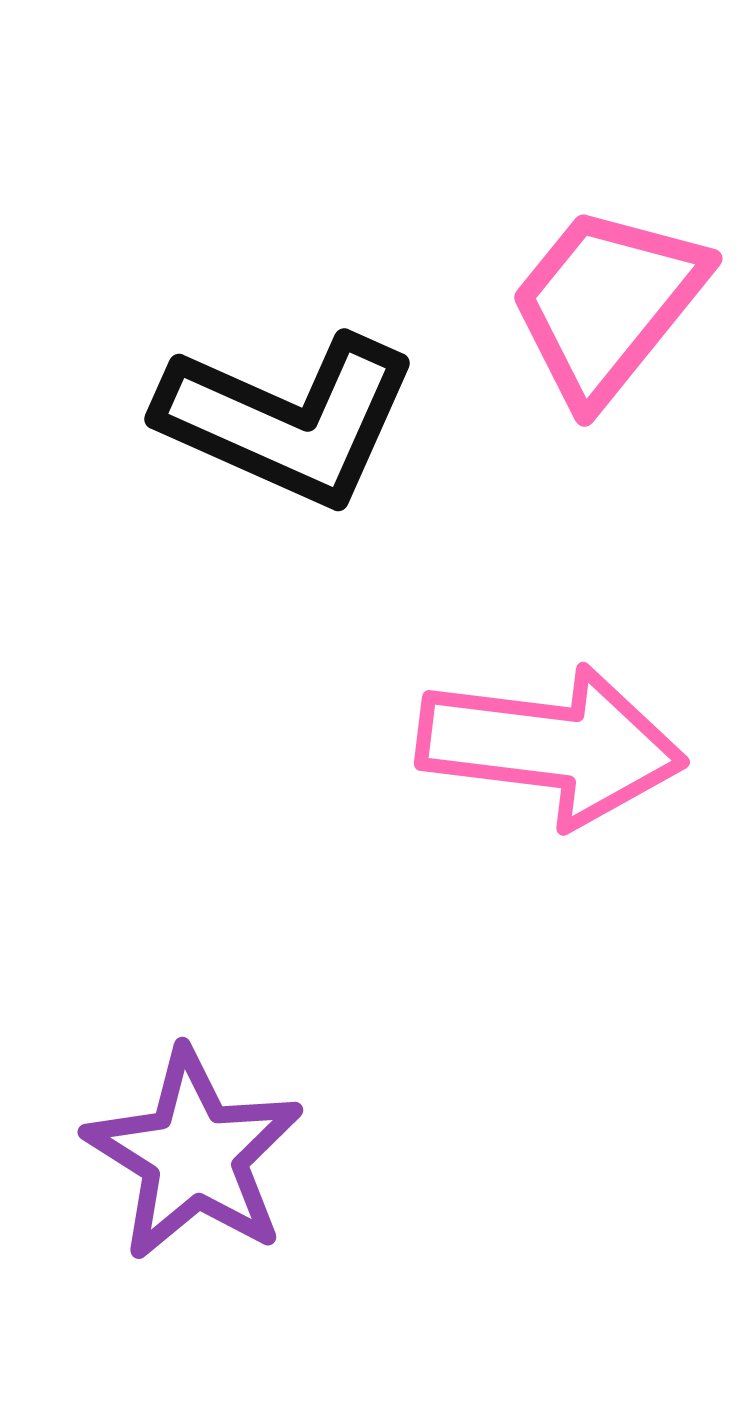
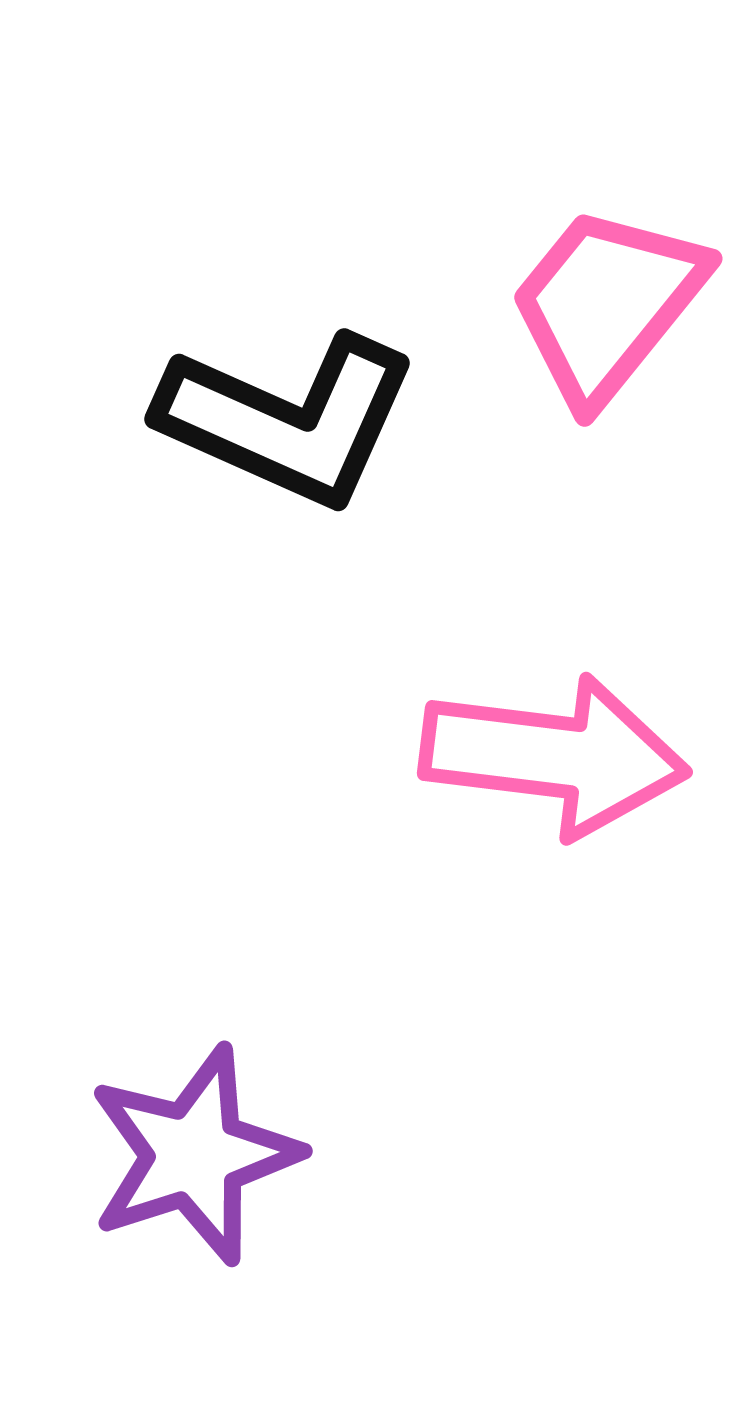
pink arrow: moved 3 px right, 10 px down
purple star: rotated 22 degrees clockwise
